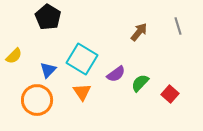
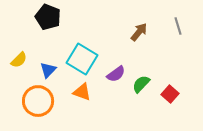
black pentagon: rotated 10 degrees counterclockwise
yellow semicircle: moved 5 px right, 4 px down
green semicircle: moved 1 px right, 1 px down
orange triangle: rotated 36 degrees counterclockwise
orange circle: moved 1 px right, 1 px down
